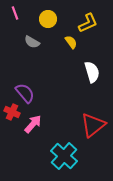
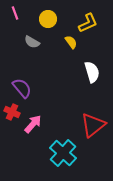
purple semicircle: moved 3 px left, 5 px up
cyan cross: moved 1 px left, 3 px up
